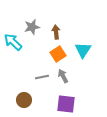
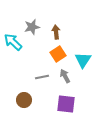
cyan triangle: moved 10 px down
gray arrow: moved 2 px right
